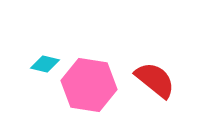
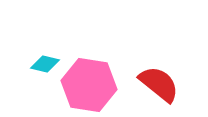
red semicircle: moved 4 px right, 4 px down
